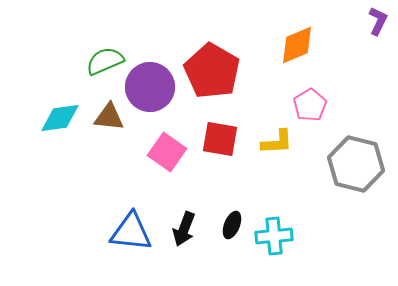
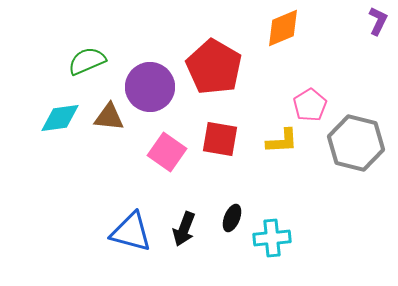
orange diamond: moved 14 px left, 17 px up
green semicircle: moved 18 px left
red pentagon: moved 2 px right, 4 px up
yellow L-shape: moved 5 px right, 1 px up
gray hexagon: moved 21 px up
black ellipse: moved 7 px up
blue triangle: rotated 9 degrees clockwise
cyan cross: moved 2 px left, 2 px down
